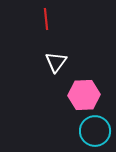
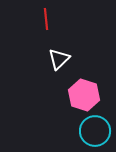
white triangle: moved 3 px right, 3 px up; rotated 10 degrees clockwise
pink hexagon: rotated 20 degrees clockwise
